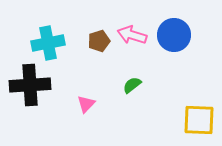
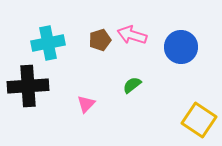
blue circle: moved 7 px right, 12 px down
brown pentagon: moved 1 px right, 1 px up
black cross: moved 2 px left, 1 px down
yellow square: rotated 32 degrees clockwise
